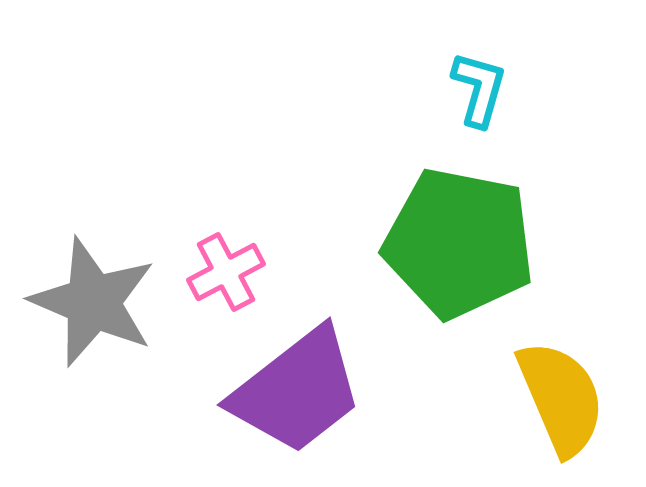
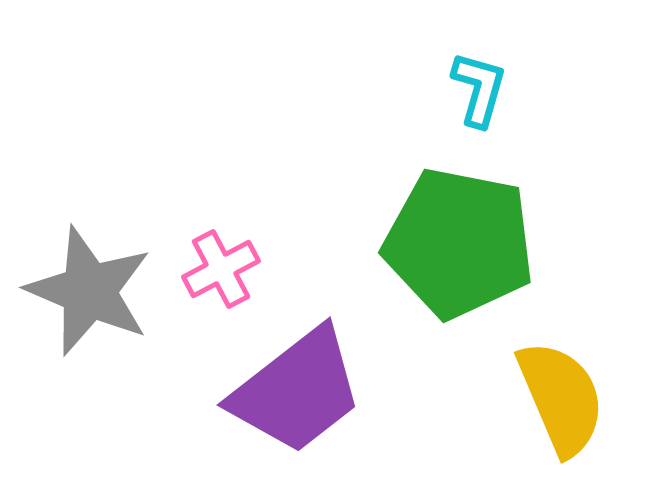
pink cross: moved 5 px left, 3 px up
gray star: moved 4 px left, 11 px up
